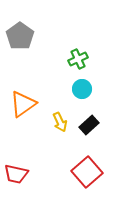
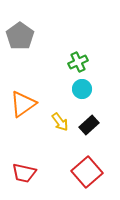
green cross: moved 3 px down
yellow arrow: rotated 12 degrees counterclockwise
red trapezoid: moved 8 px right, 1 px up
